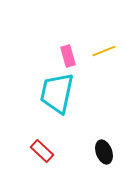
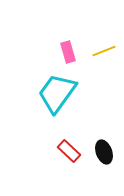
pink rectangle: moved 4 px up
cyan trapezoid: rotated 24 degrees clockwise
red rectangle: moved 27 px right
